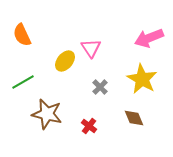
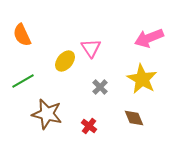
green line: moved 1 px up
